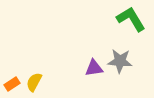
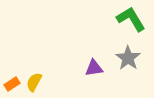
gray star: moved 8 px right, 3 px up; rotated 30 degrees clockwise
